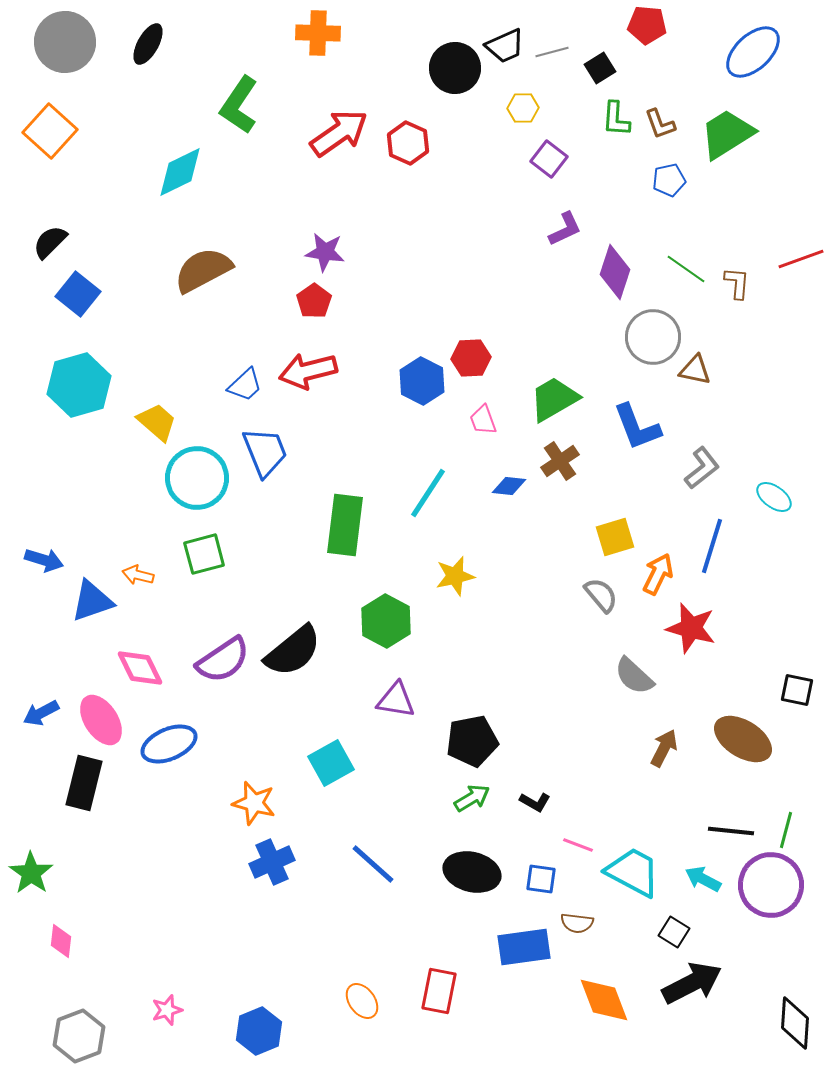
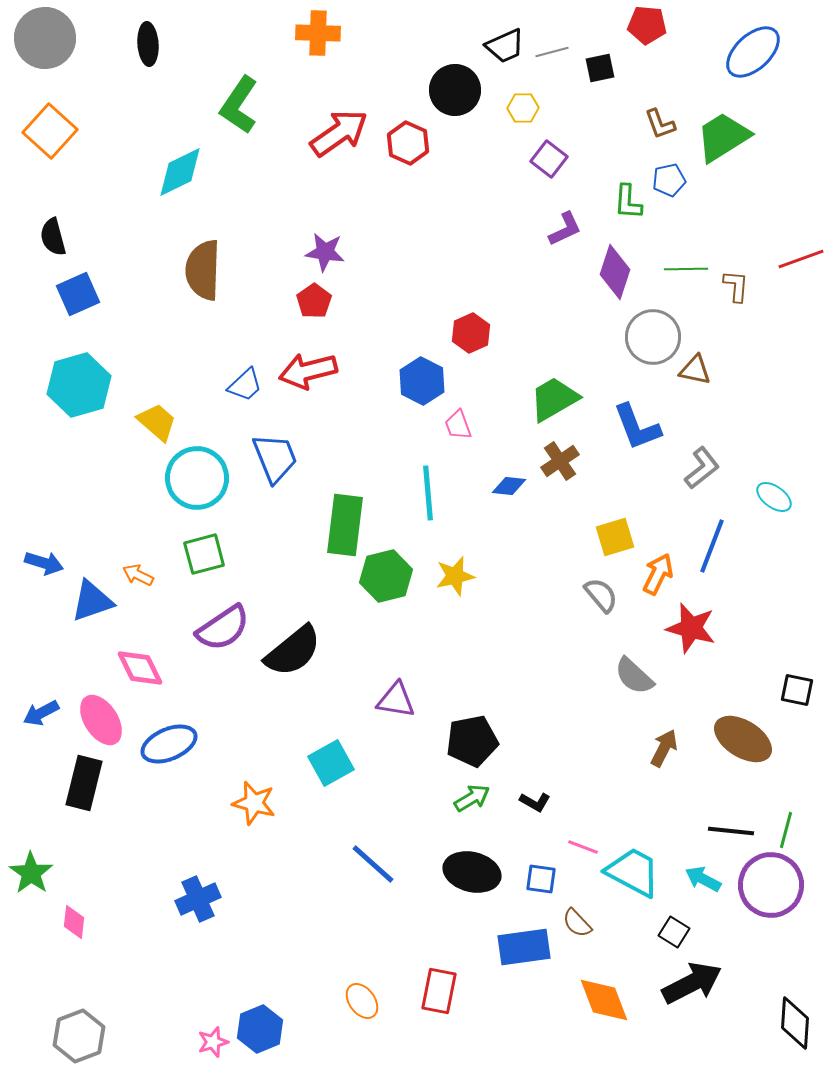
gray circle at (65, 42): moved 20 px left, 4 px up
black ellipse at (148, 44): rotated 33 degrees counterclockwise
black circle at (455, 68): moved 22 px down
black square at (600, 68): rotated 20 degrees clockwise
green L-shape at (616, 119): moved 12 px right, 83 px down
green trapezoid at (727, 134): moved 4 px left, 3 px down
black semicircle at (50, 242): moved 3 px right, 5 px up; rotated 60 degrees counterclockwise
green line at (686, 269): rotated 36 degrees counterclockwise
brown semicircle at (203, 270): rotated 60 degrees counterclockwise
brown L-shape at (737, 283): moved 1 px left, 3 px down
blue square at (78, 294): rotated 27 degrees clockwise
red hexagon at (471, 358): moved 25 px up; rotated 21 degrees counterclockwise
pink trapezoid at (483, 420): moved 25 px left, 5 px down
blue trapezoid at (265, 452): moved 10 px right, 6 px down
cyan line at (428, 493): rotated 38 degrees counterclockwise
blue line at (712, 546): rotated 4 degrees clockwise
blue arrow at (44, 560): moved 3 px down
orange arrow at (138, 575): rotated 12 degrees clockwise
green hexagon at (386, 621): moved 45 px up; rotated 18 degrees clockwise
purple semicircle at (223, 660): moved 32 px up
pink line at (578, 845): moved 5 px right, 2 px down
blue cross at (272, 862): moved 74 px left, 37 px down
brown semicircle at (577, 923): rotated 40 degrees clockwise
pink diamond at (61, 941): moved 13 px right, 19 px up
pink star at (167, 1010): moved 46 px right, 32 px down
blue hexagon at (259, 1031): moved 1 px right, 2 px up
